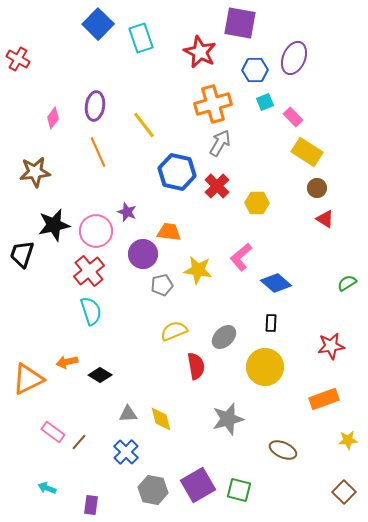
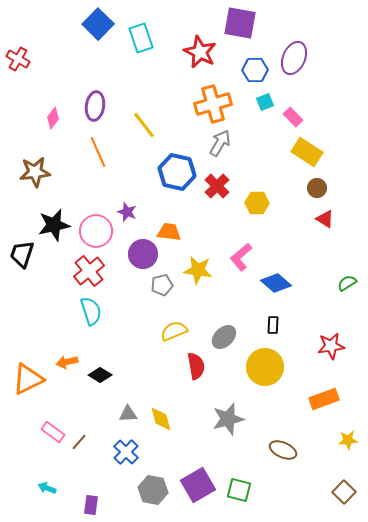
black rectangle at (271, 323): moved 2 px right, 2 px down
